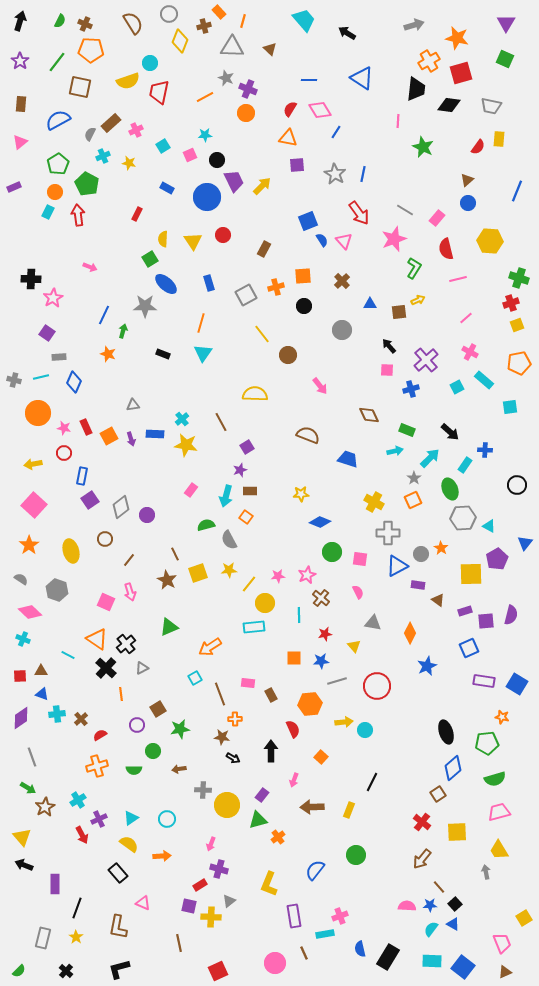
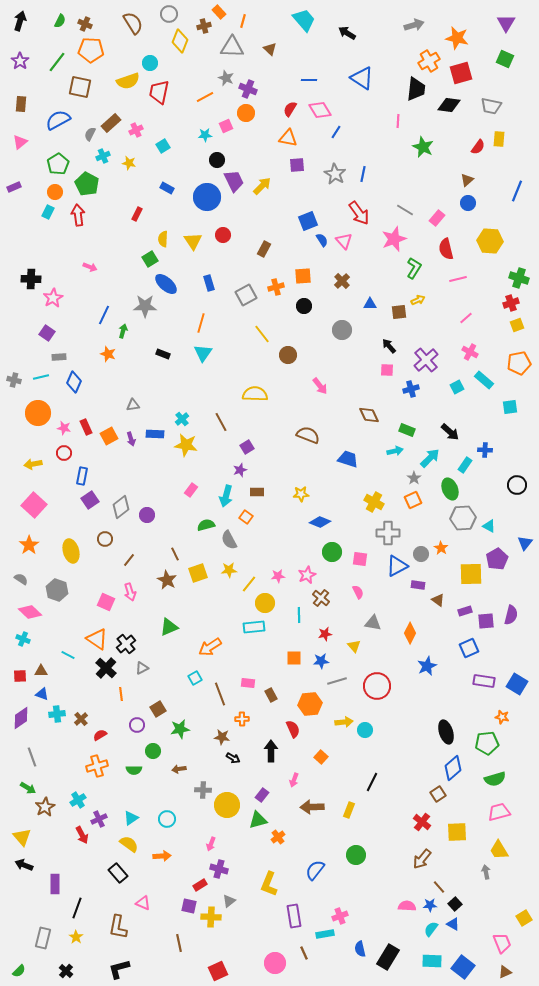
pink square at (190, 155): moved 36 px right, 29 px up
brown rectangle at (250, 491): moved 7 px right, 1 px down
orange cross at (235, 719): moved 7 px right
